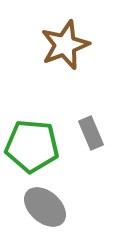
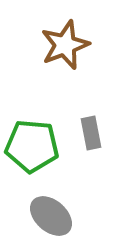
gray rectangle: rotated 12 degrees clockwise
gray ellipse: moved 6 px right, 9 px down
